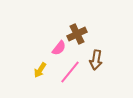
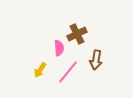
pink semicircle: rotated 42 degrees counterclockwise
pink line: moved 2 px left
